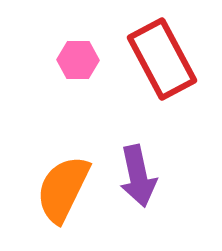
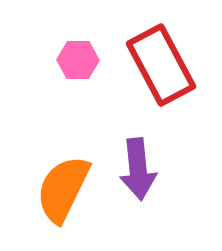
red rectangle: moved 1 px left, 6 px down
purple arrow: moved 7 px up; rotated 6 degrees clockwise
